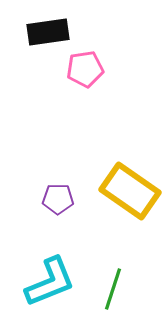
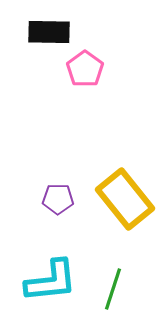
black rectangle: moved 1 px right; rotated 9 degrees clockwise
pink pentagon: rotated 27 degrees counterclockwise
yellow rectangle: moved 5 px left, 8 px down; rotated 16 degrees clockwise
cyan L-shape: moved 1 px right, 1 px up; rotated 16 degrees clockwise
